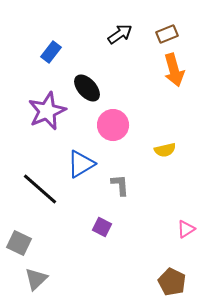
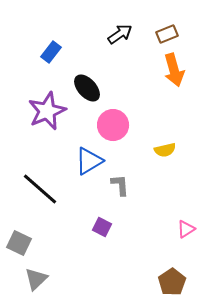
blue triangle: moved 8 px right, 3 px up
brown pentagon: rotated 12 degrees clockwise
